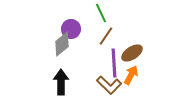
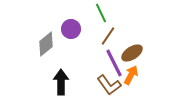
brown line: moved 2 px right
gray diamond: moved 16 px left
purple line: rotated 24 degrees counterclockwise
brown L-shape: rotated 10 degrees clockwise
